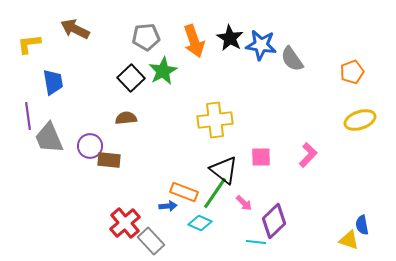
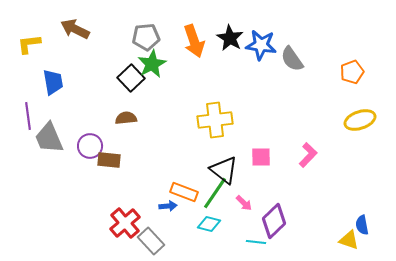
green star: moved 11 px left, 7 px up
cyan diamond: moved 9 px right, 1 px down; rotated 10 degrees counterclockwise
